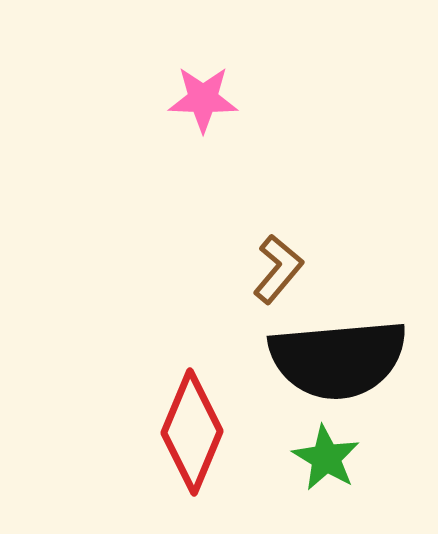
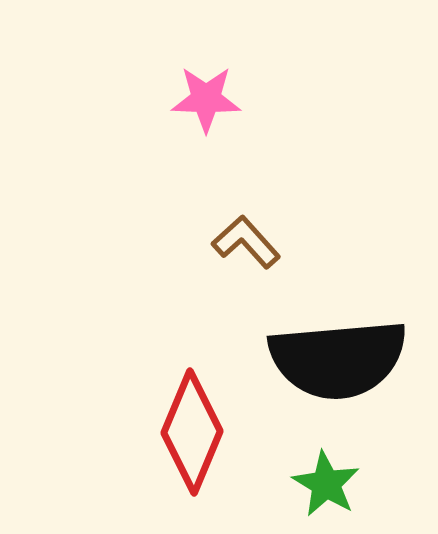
pink star: moved 3 px right
brown L-shape: moved 32 px left, 27 px up; rotated 82 degrees counterclockwise
green star: moved 26 px down
